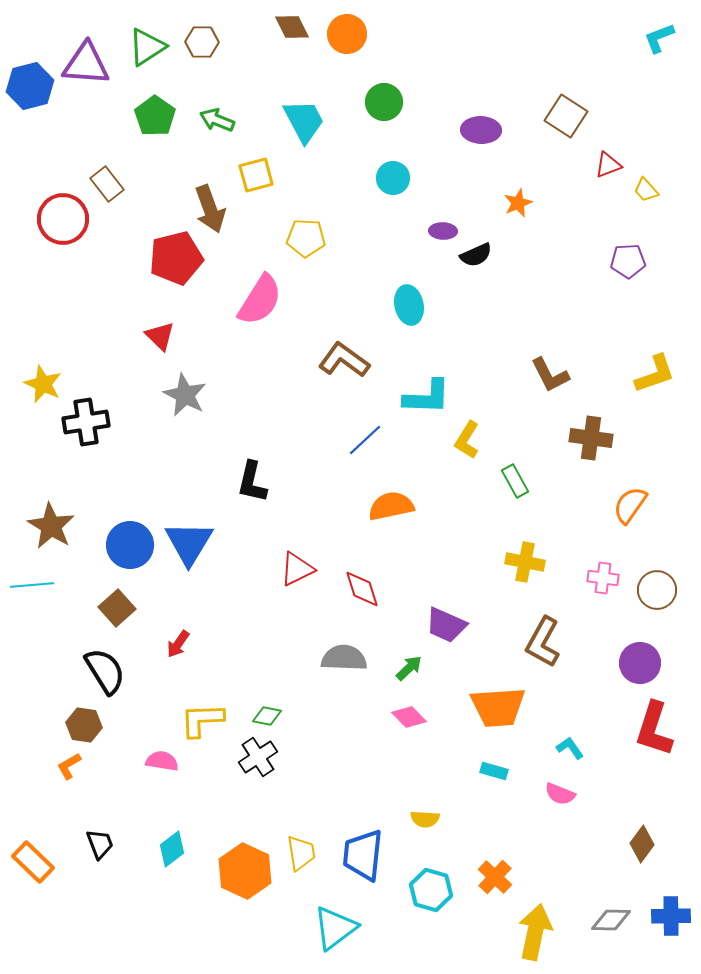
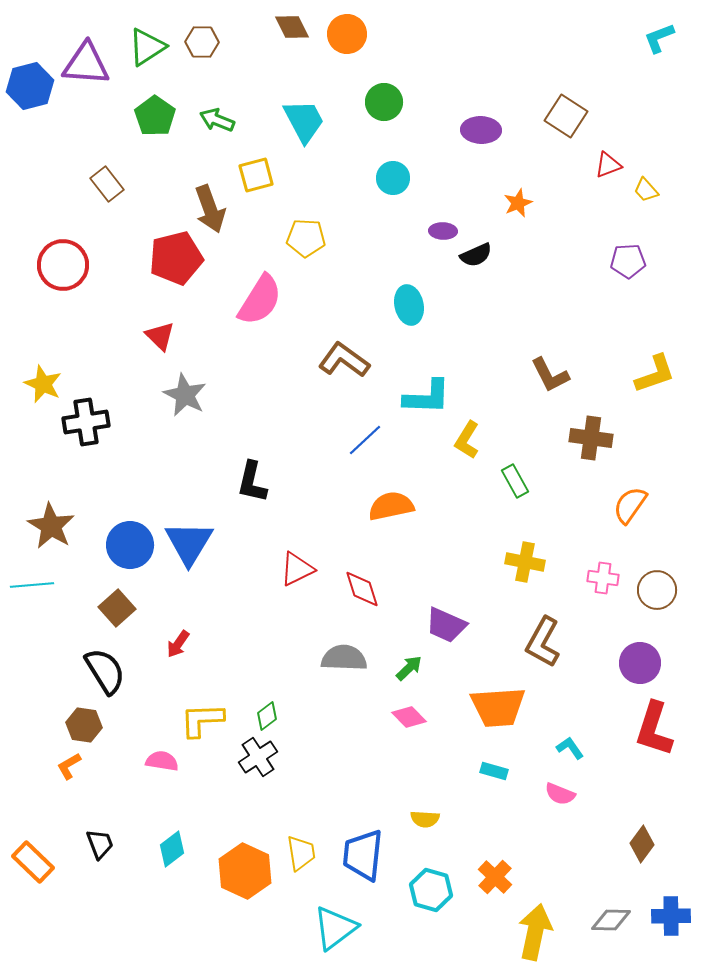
red circle at (63, 219): moved 46 px down
green diamond at (267, 716): rotated 48 degrees counterclockwise
